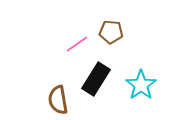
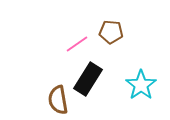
black rectangle: moved 8 px left
